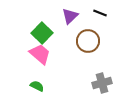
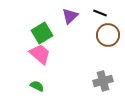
green square: rotated 15 degrees clockwise
brown circle: moved 20 px right, 6 px up
gray cross: moved 1 px right, 2 px up
